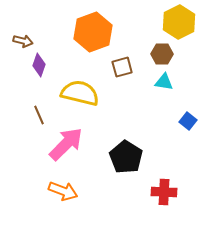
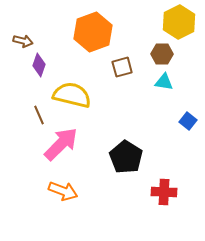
yellow semicircle: moved 8 px left, 2 px down
pink arrow: moved 5 px left
